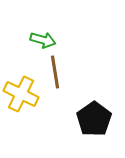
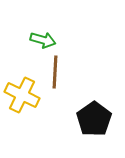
brown line: rotated 12 degrees clockwise
yellow cross: moved 1 px right, 1 px down
